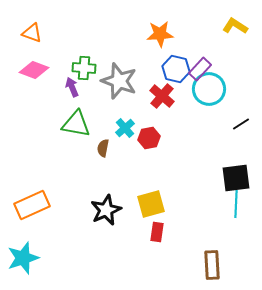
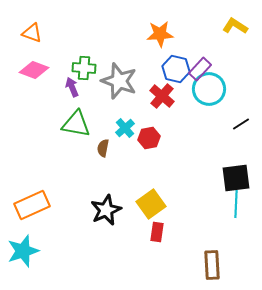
yellow square: rotated 20 degrees counterclockwise
cyan star: moved 7 px up
